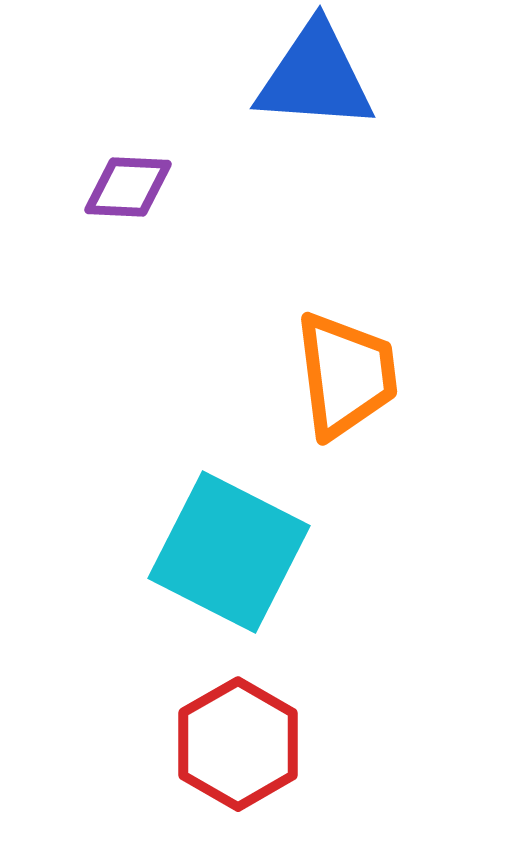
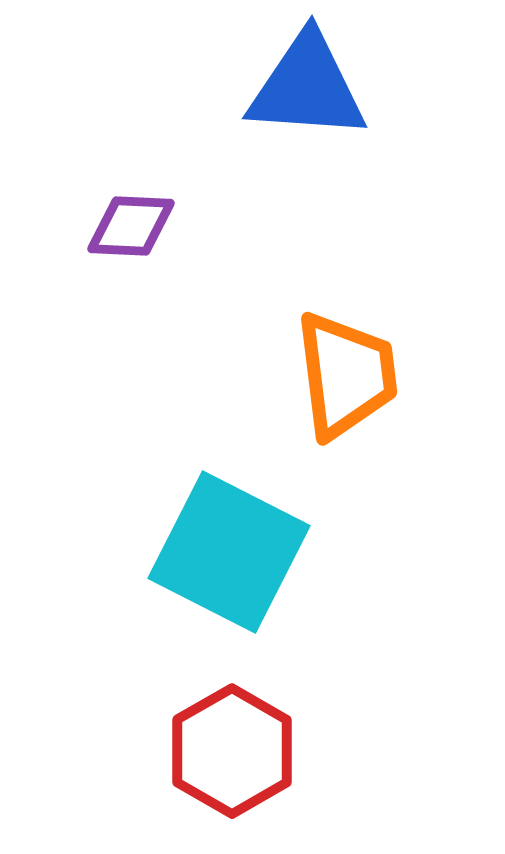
blue triangle: moved 8 px left, 10 px down
purple diamond: moved 3 px right, 39 px down
red hexagon: moved 6 px left, 7 px down
